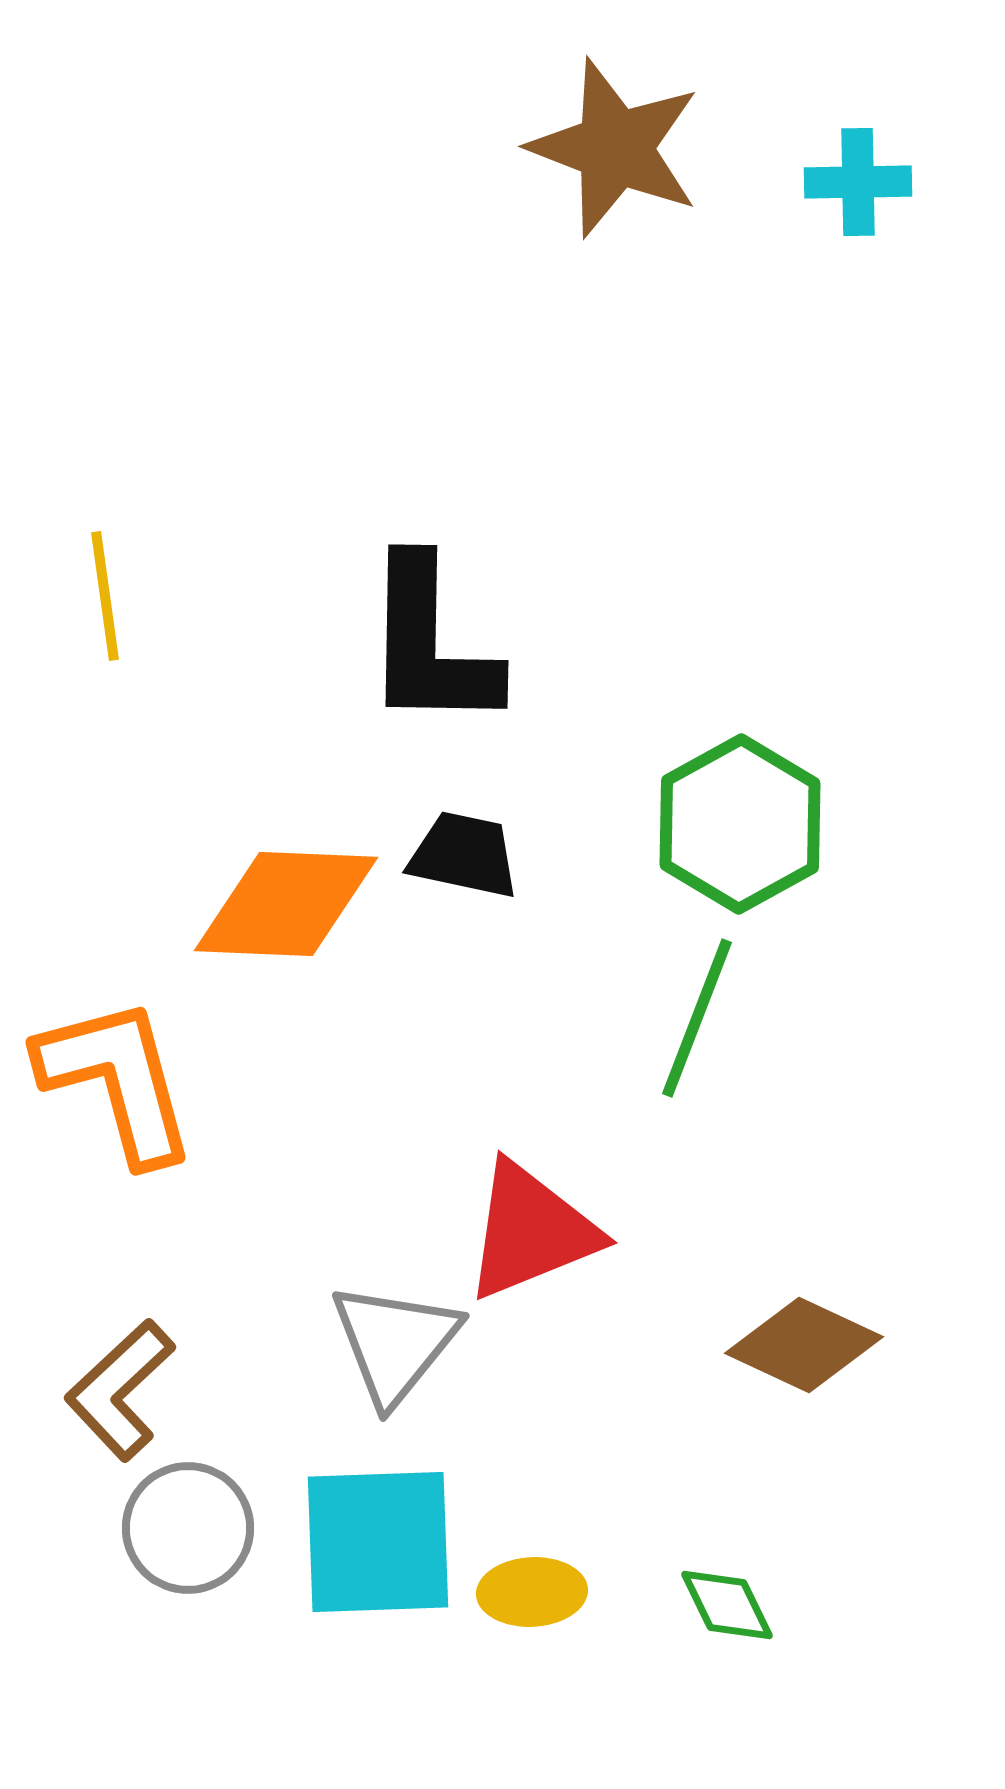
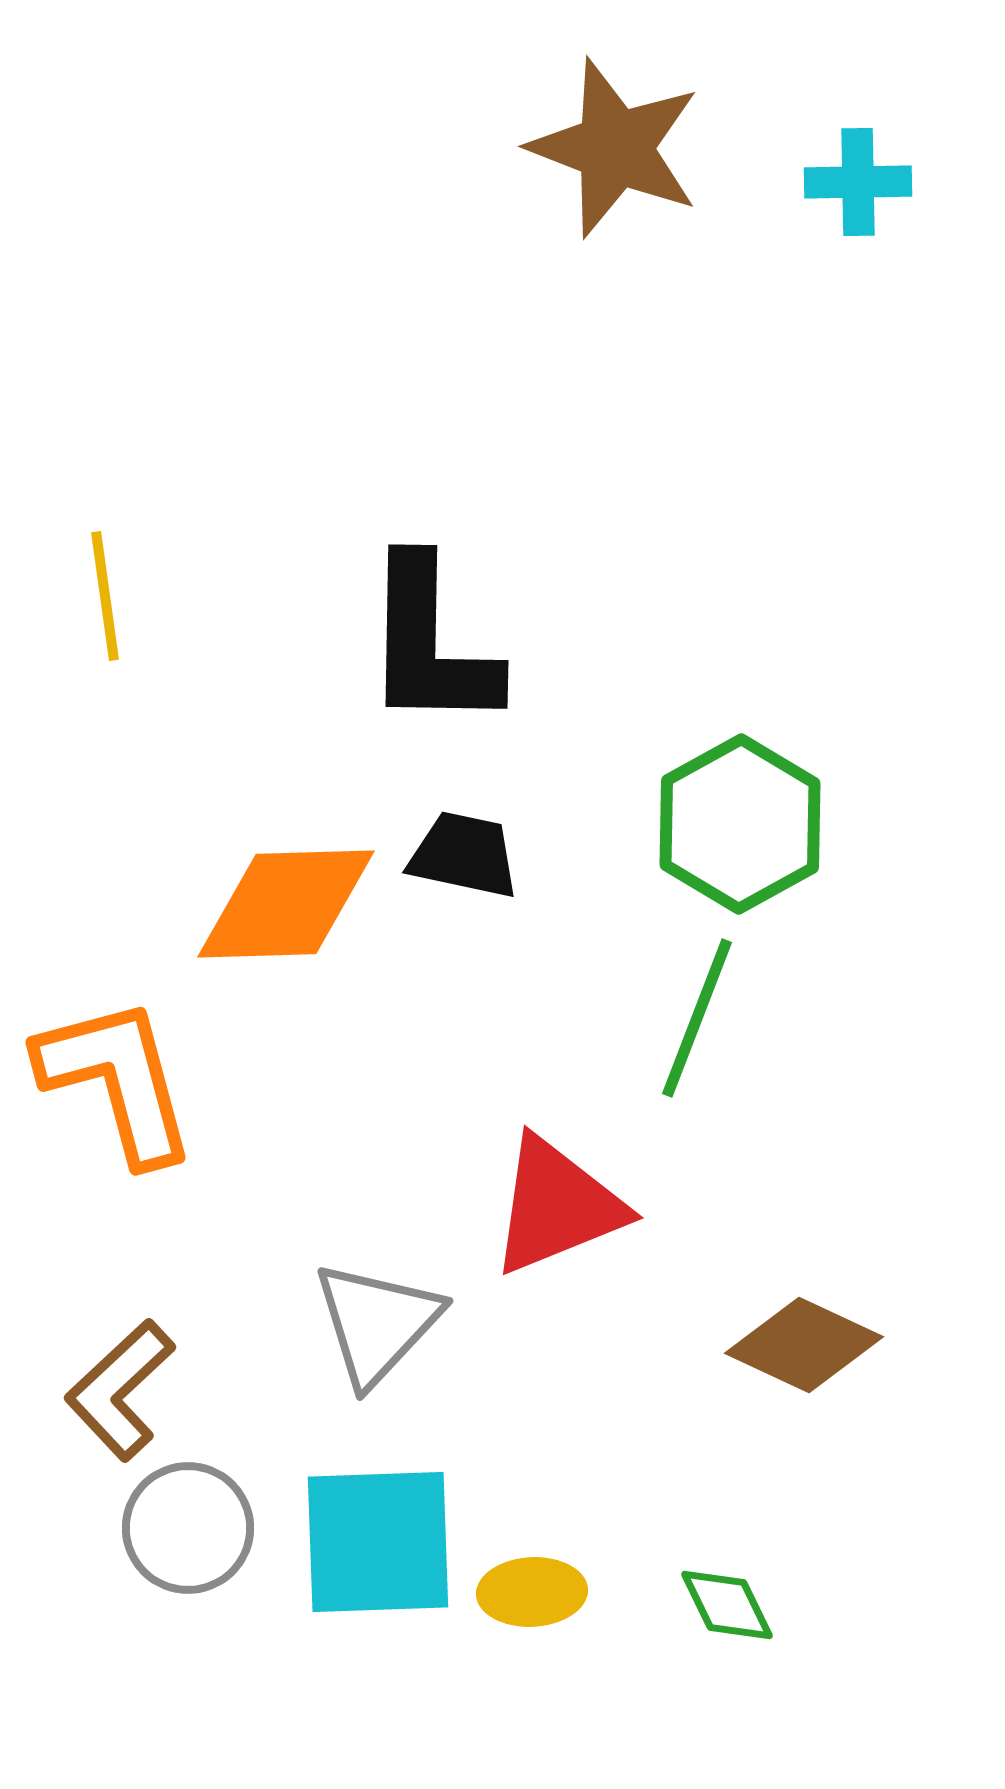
orange diamond: rotated 4 degrees counterclockwise
red triangle: moved 26 px right, 25 px up
gray triangle: moved 18 px left, 20 px up; rotated 4 degrees clockwise
